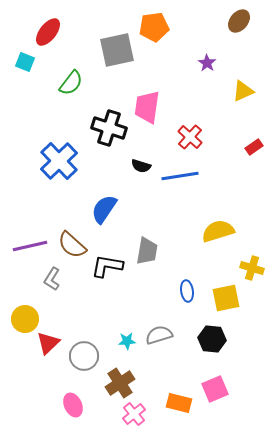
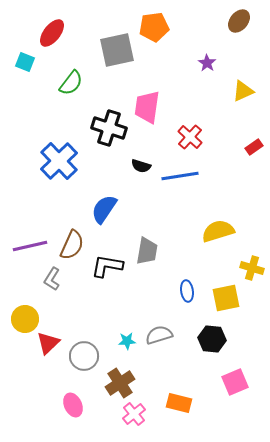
red ellipse: moved 4 px right, 1 px down
brown semicircle: rotated 108 degrees counterclockwise
pink square: moved 20 px right, 7 px up
